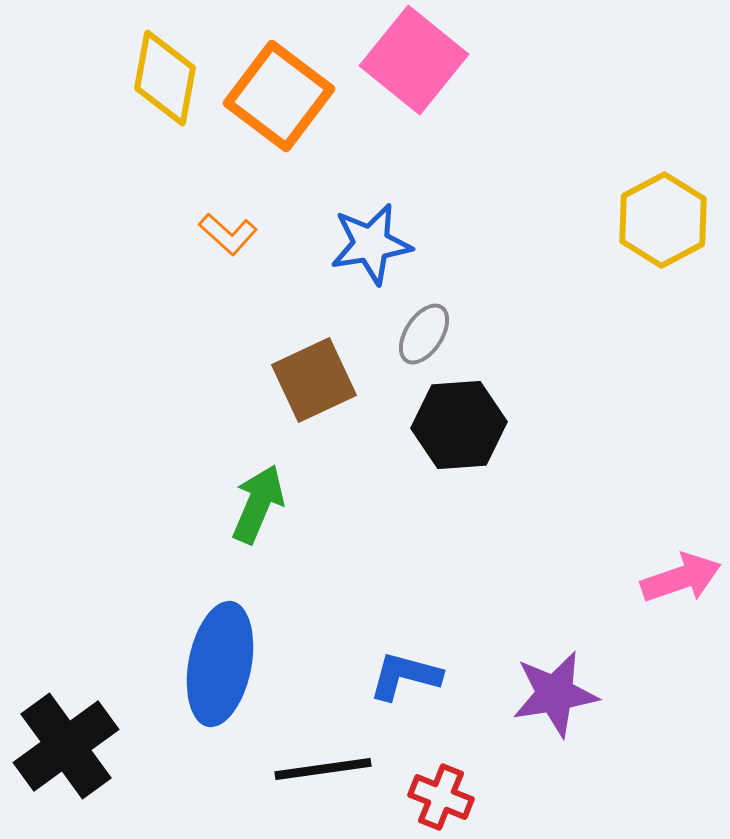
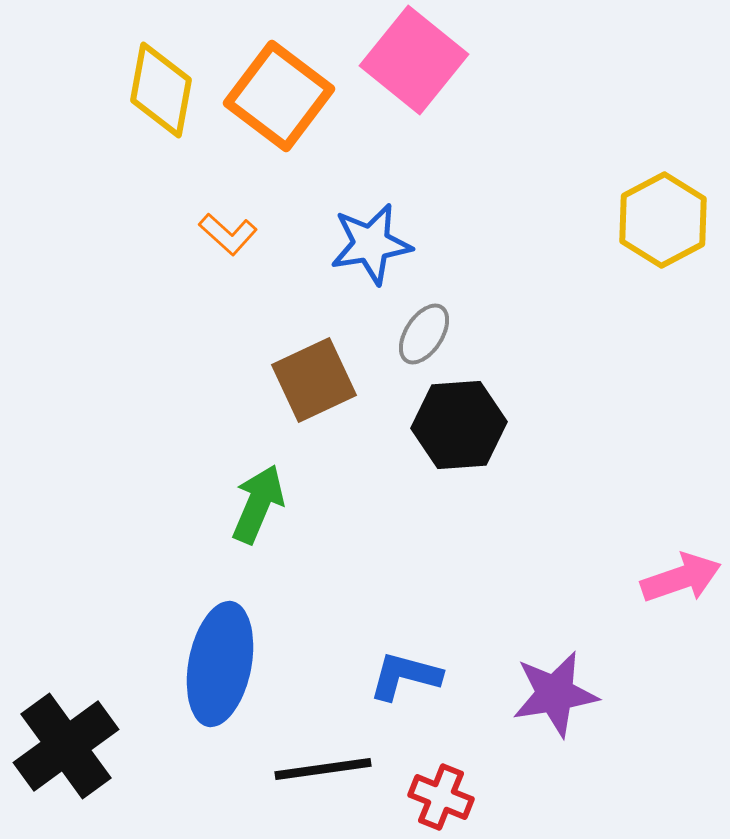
yellow diamond: moved 4 px left, 12 px down
